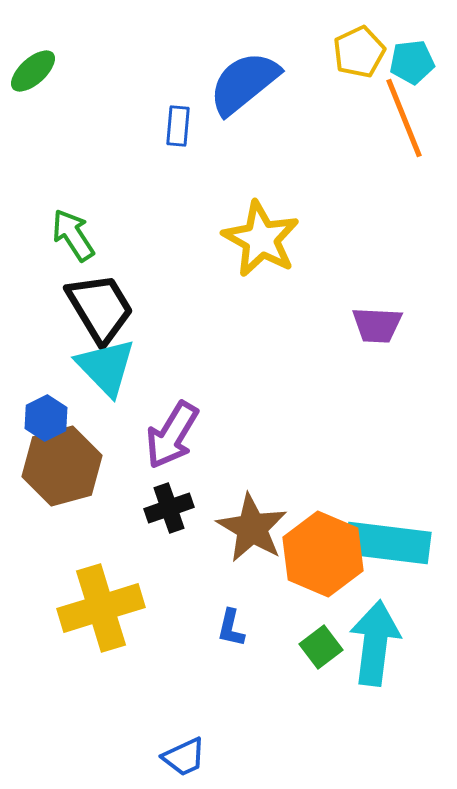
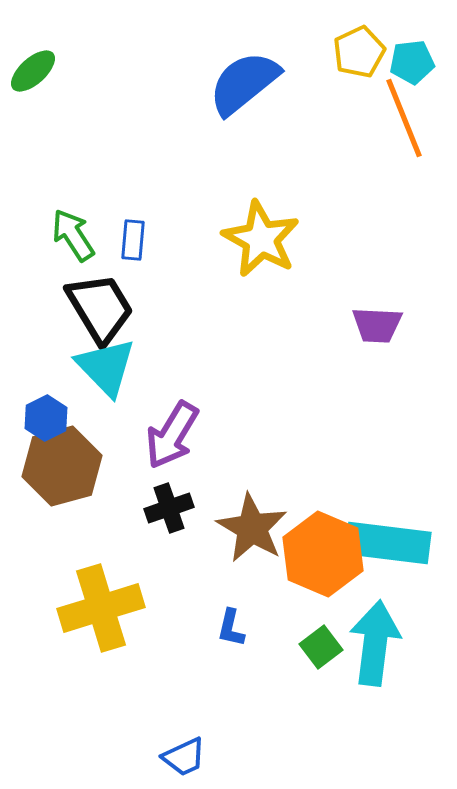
blue rectangle: moved 45 px left, 114 px down
